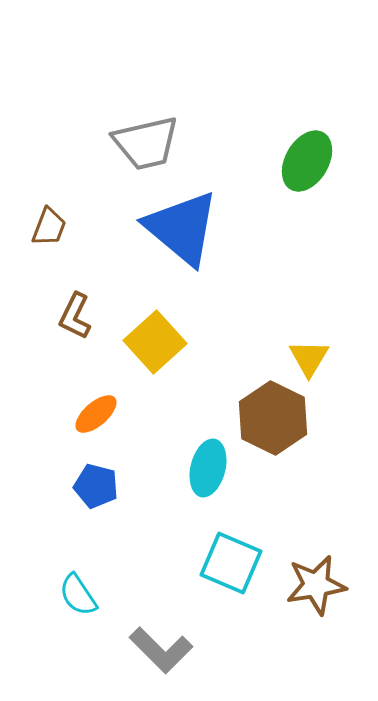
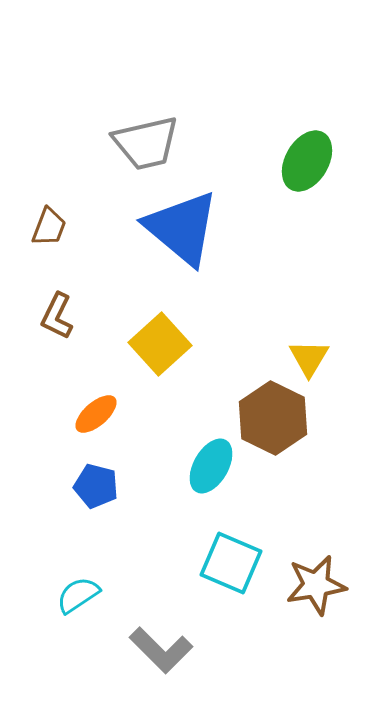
brown L-shape: moved 18 px left
yellow square: moved 5 px right, 2 px down
cyan ellipse: moved 3 px right, 2 px up; rotated 16 degrees clockwise
cyan semicircle: rotated 90 degrees clockwise
